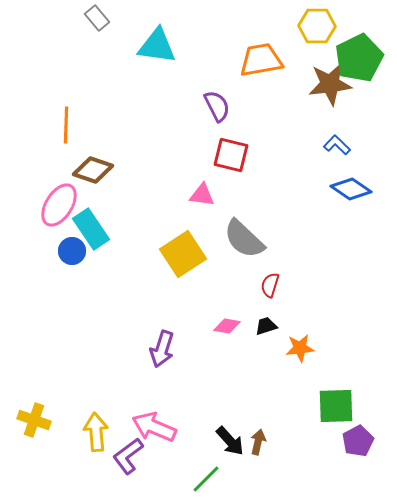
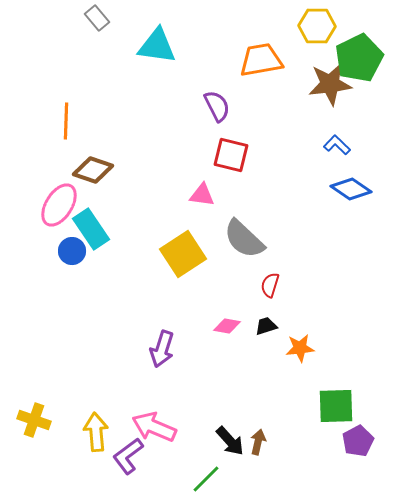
orange line: moved 4 px up
